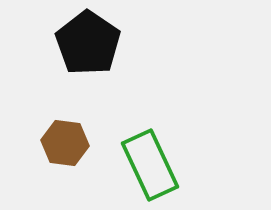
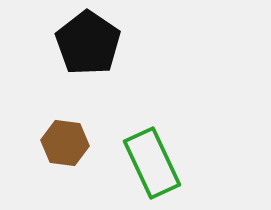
green rectangle: moved 2 px right, 2 px up
